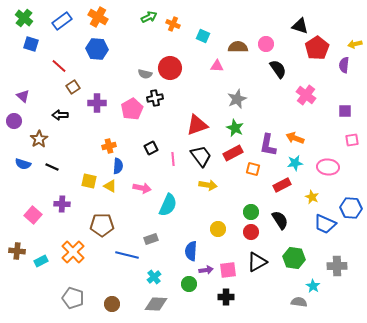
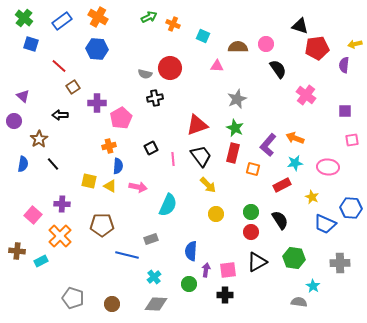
red pentagon at (317, 48): rotated 25 degrees clockwise
pink pentagon at (132, 109): moved 11 px left, 9 px down
purple L-shape at (268, 145): rotated 30 degrees clockwise
red rectangle at (233, 153): rotated 48 degrees counterclockwise
blue semicircle at (23, 164): rotated 98 degrees counterclockwise
black line at (52, 167): moved 1 px right, 3 px up; rotated 24 degrees clockwise
yellow arrow at (208, 185): rotated 36 degrees clockwise
pink arrow at (142, 188): moved 4 px left, 1 px up
yellow circle at (218, 229): moved 2 px left, 15 px up
orange cross at (73, 252): moved 13 px left, 16 px up
gray cross at (337, 266): moved 3 px right, 3 px up
purple arrow at (206, 270): rotated 72 degrees counterclockwise
black cross at (226, 297): moved 1 px left, 2 px up
